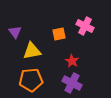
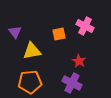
red star: moved 7 px right
orange pentagon: moved 1 px left, 2 px down
